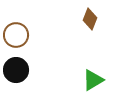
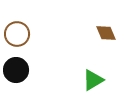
brown diamond: moved 16 px right, 14 px down; rotated 45 degrees counterclockwise
brown circle: moved 1 px right, 1 px up
